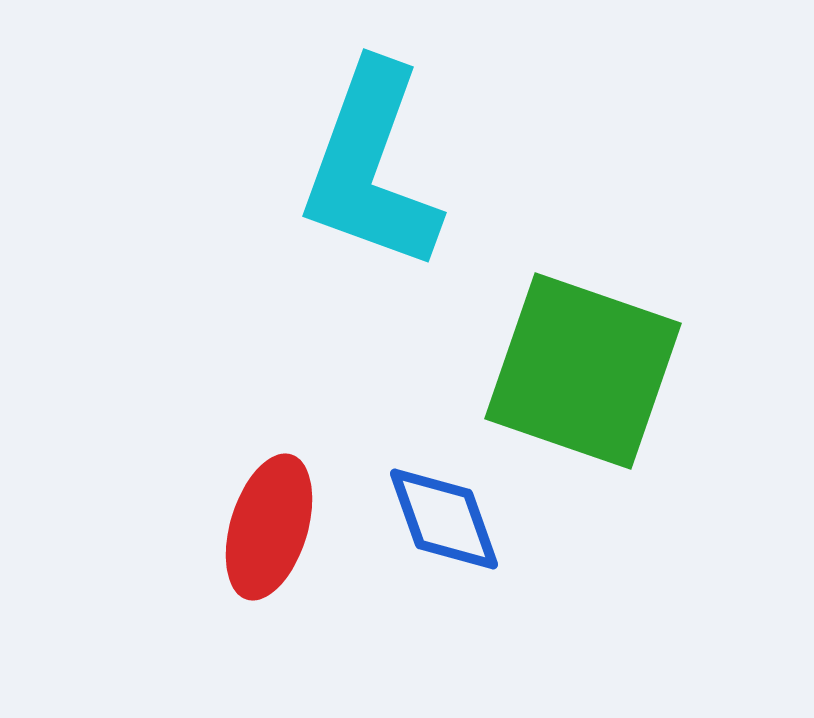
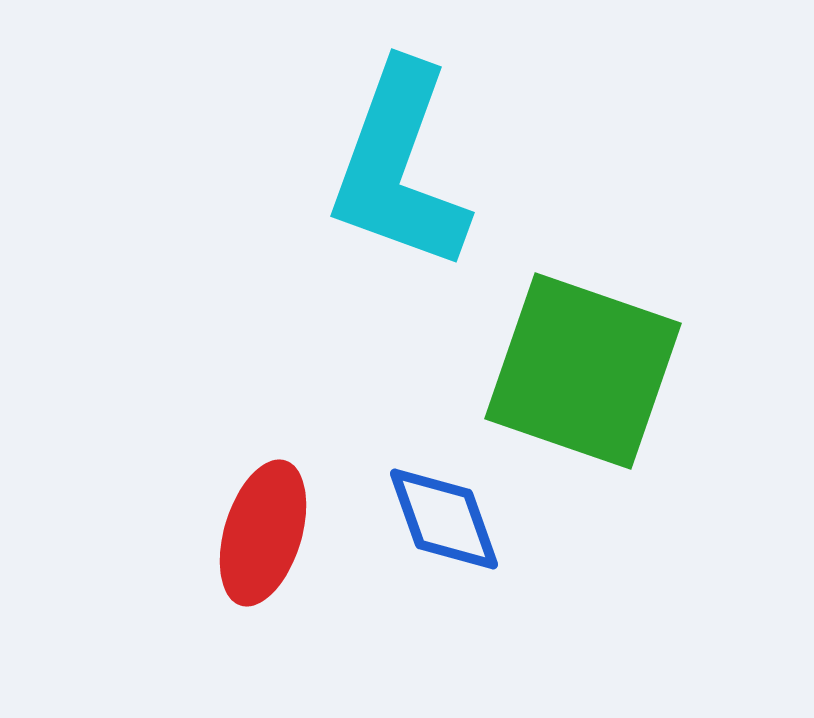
cyan L-shape: moved 28 px right
red ellipse: moved 6 px left, 6 px down
